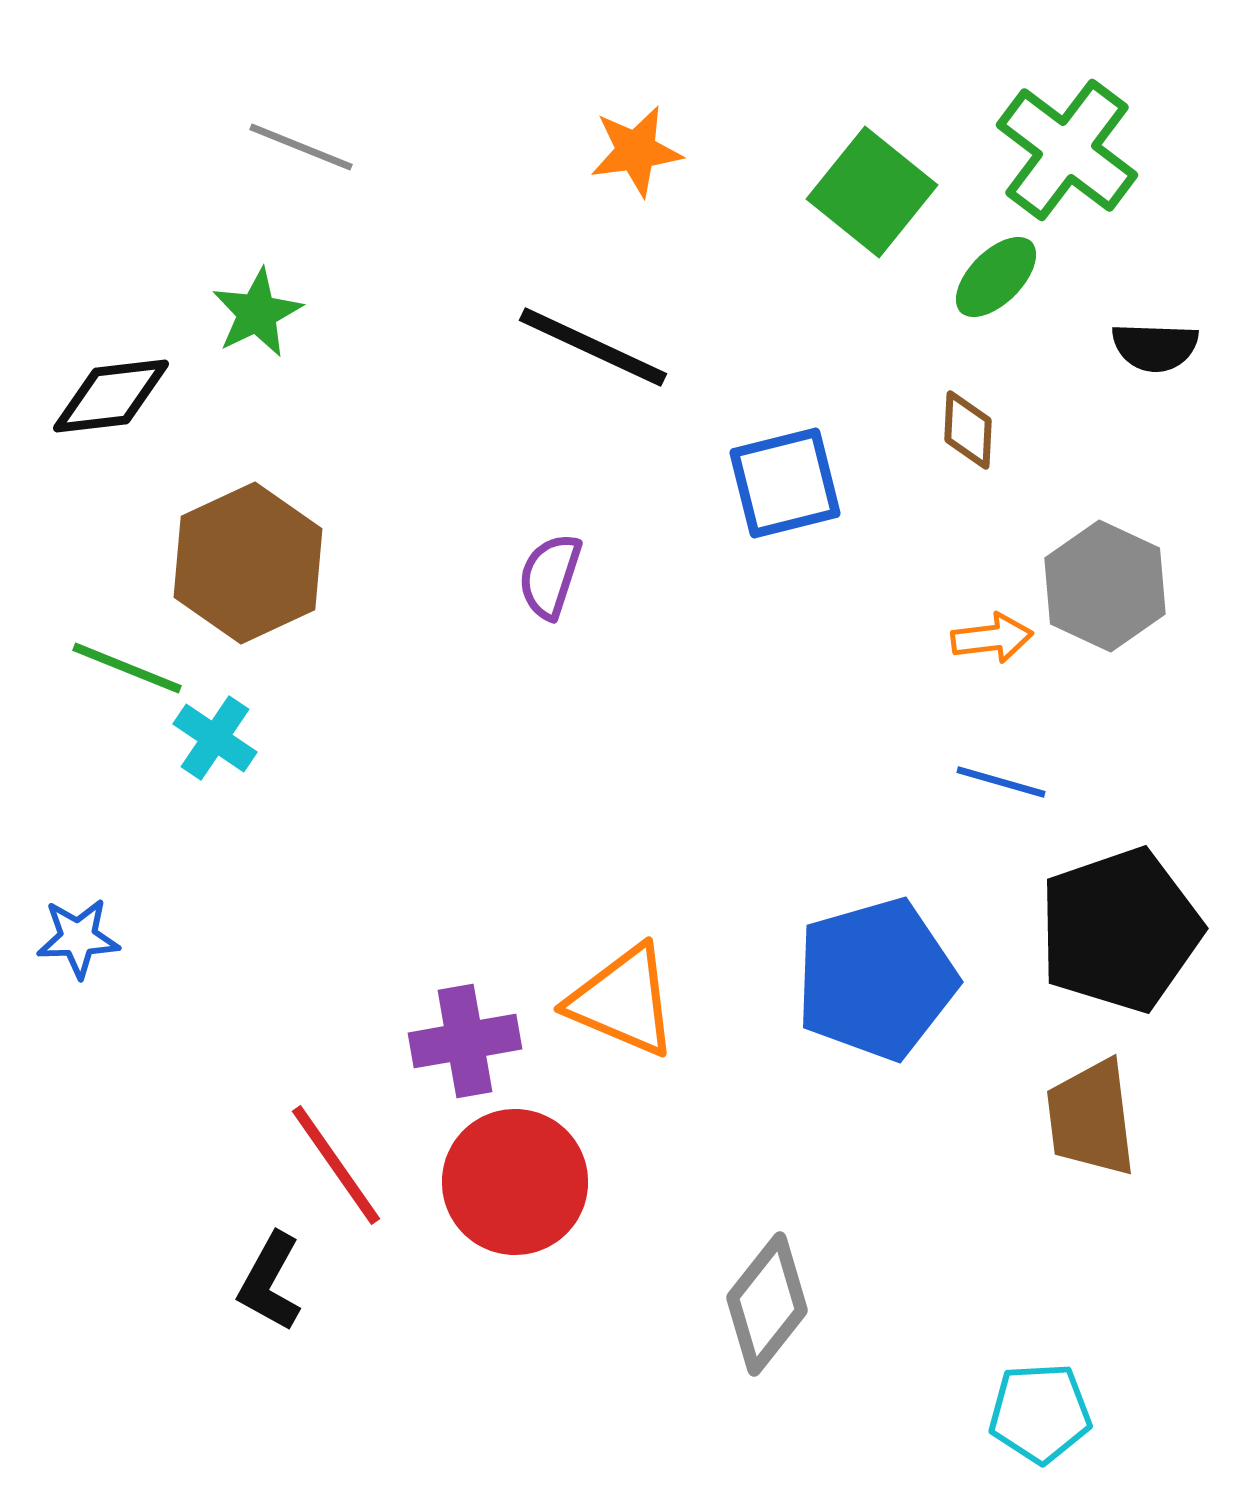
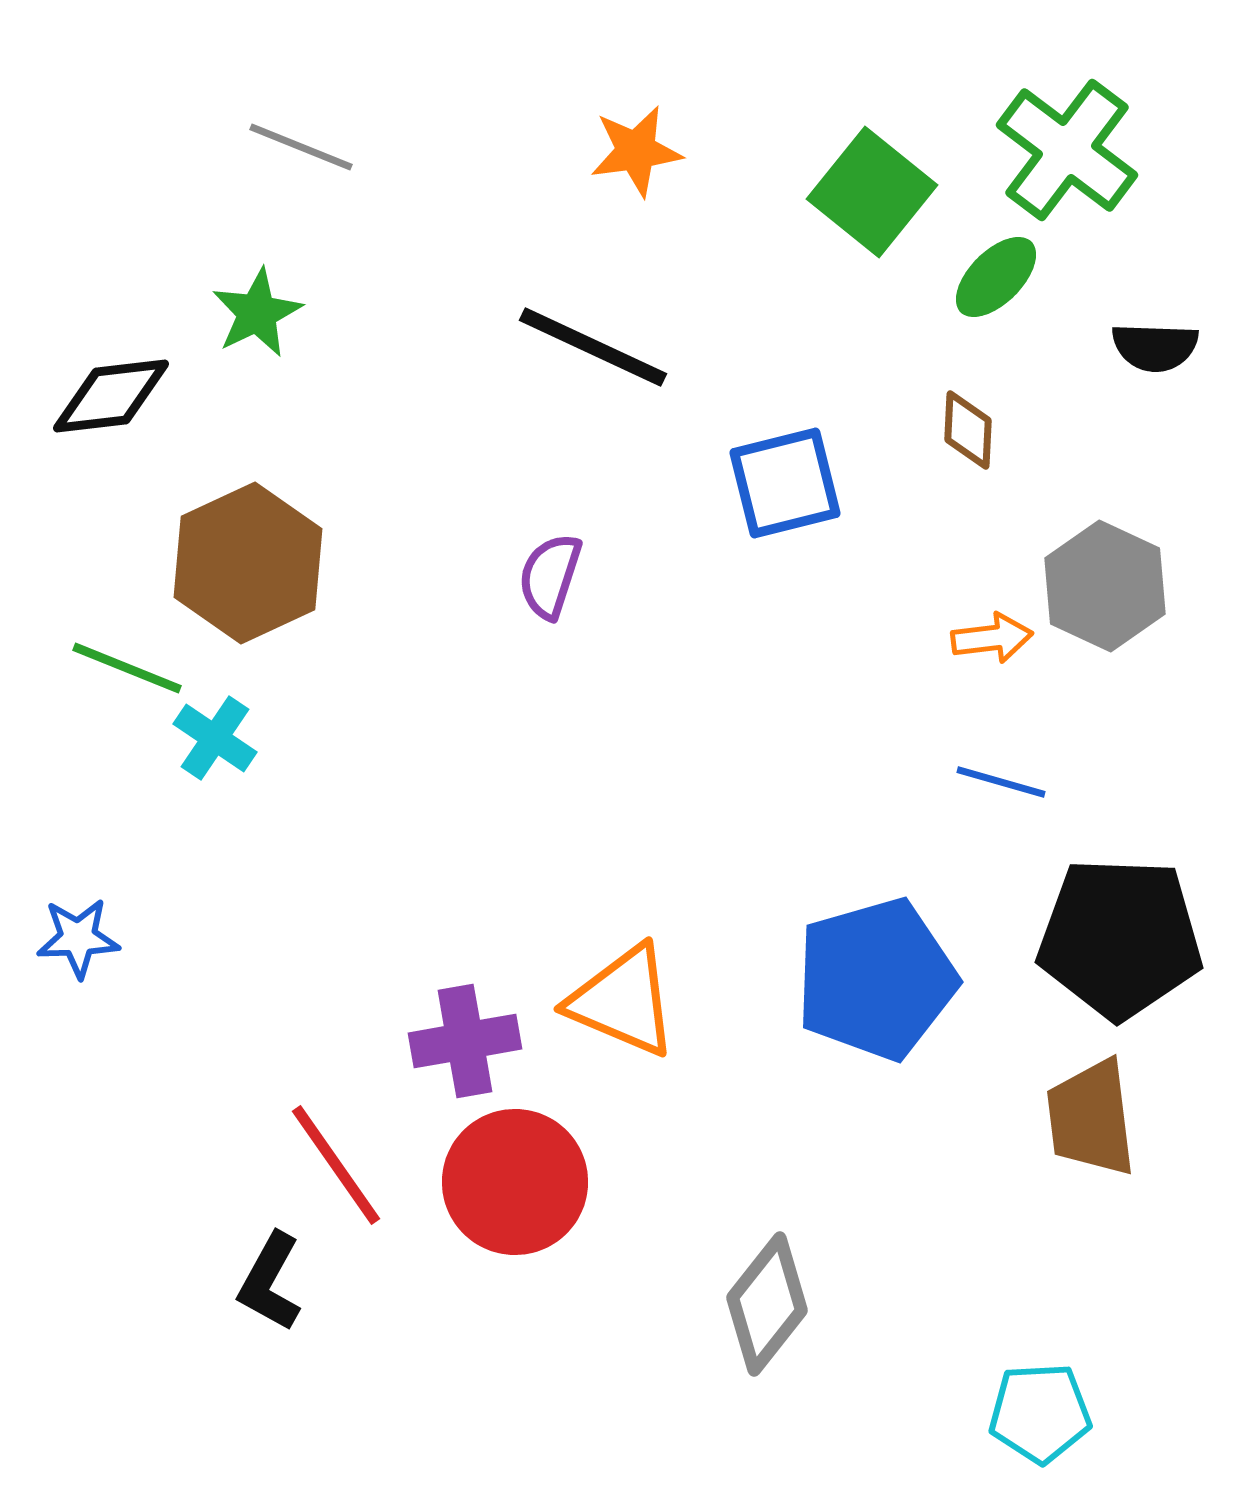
black pentagon: moved 8 px down; rotated 21 degrees clockwise
